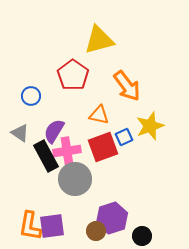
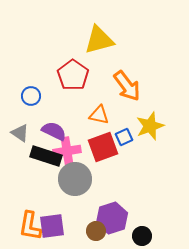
purple semicircle: rotated 85 degrees clockwise
black rectangle: rotated 44 degrees counterclockwise
